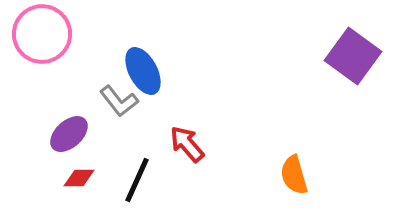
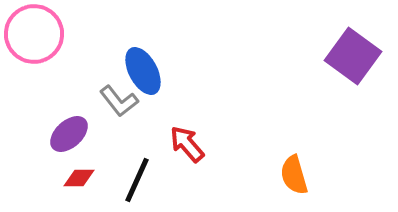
pink circle: moved 8 px left
